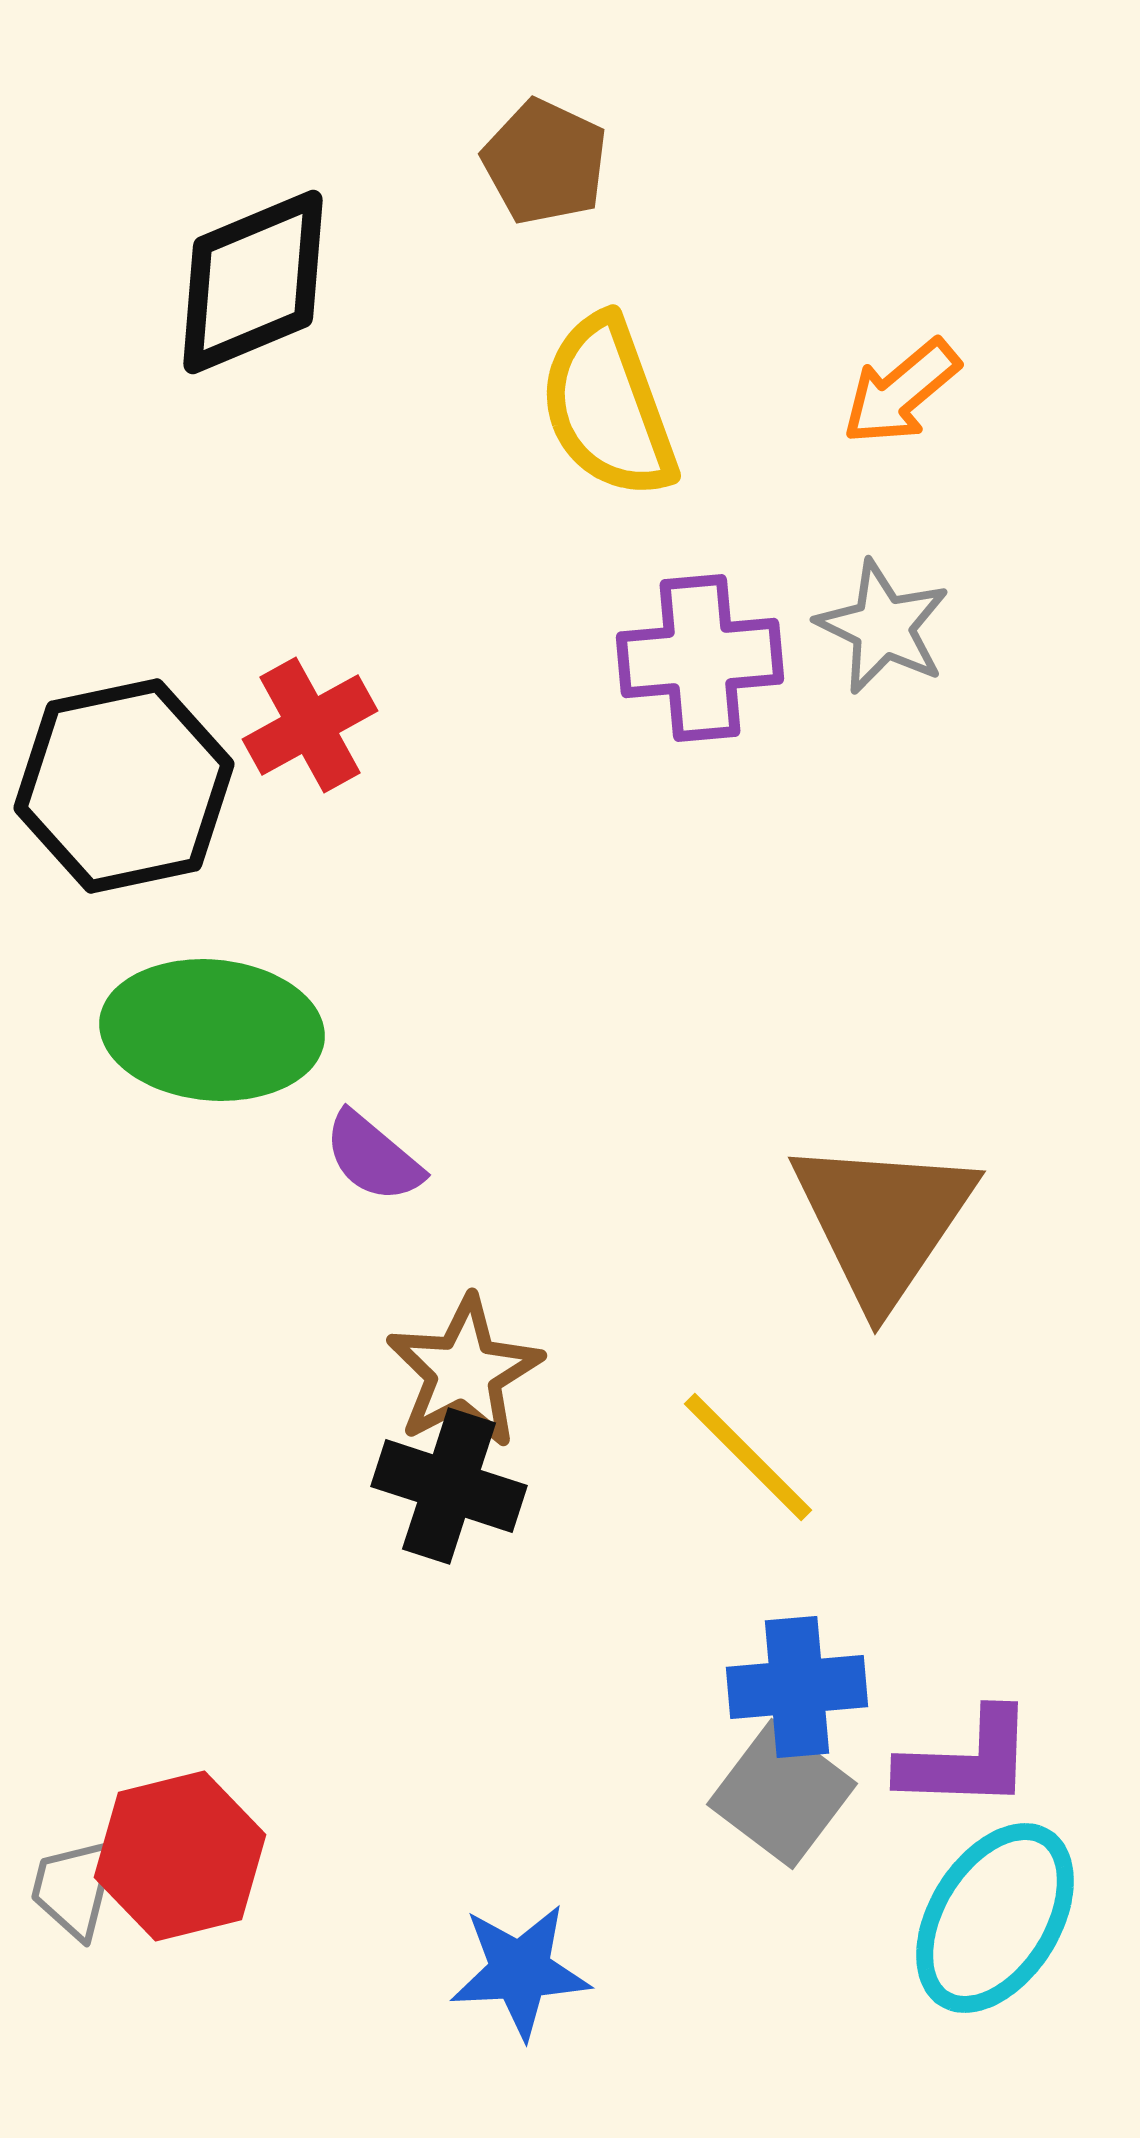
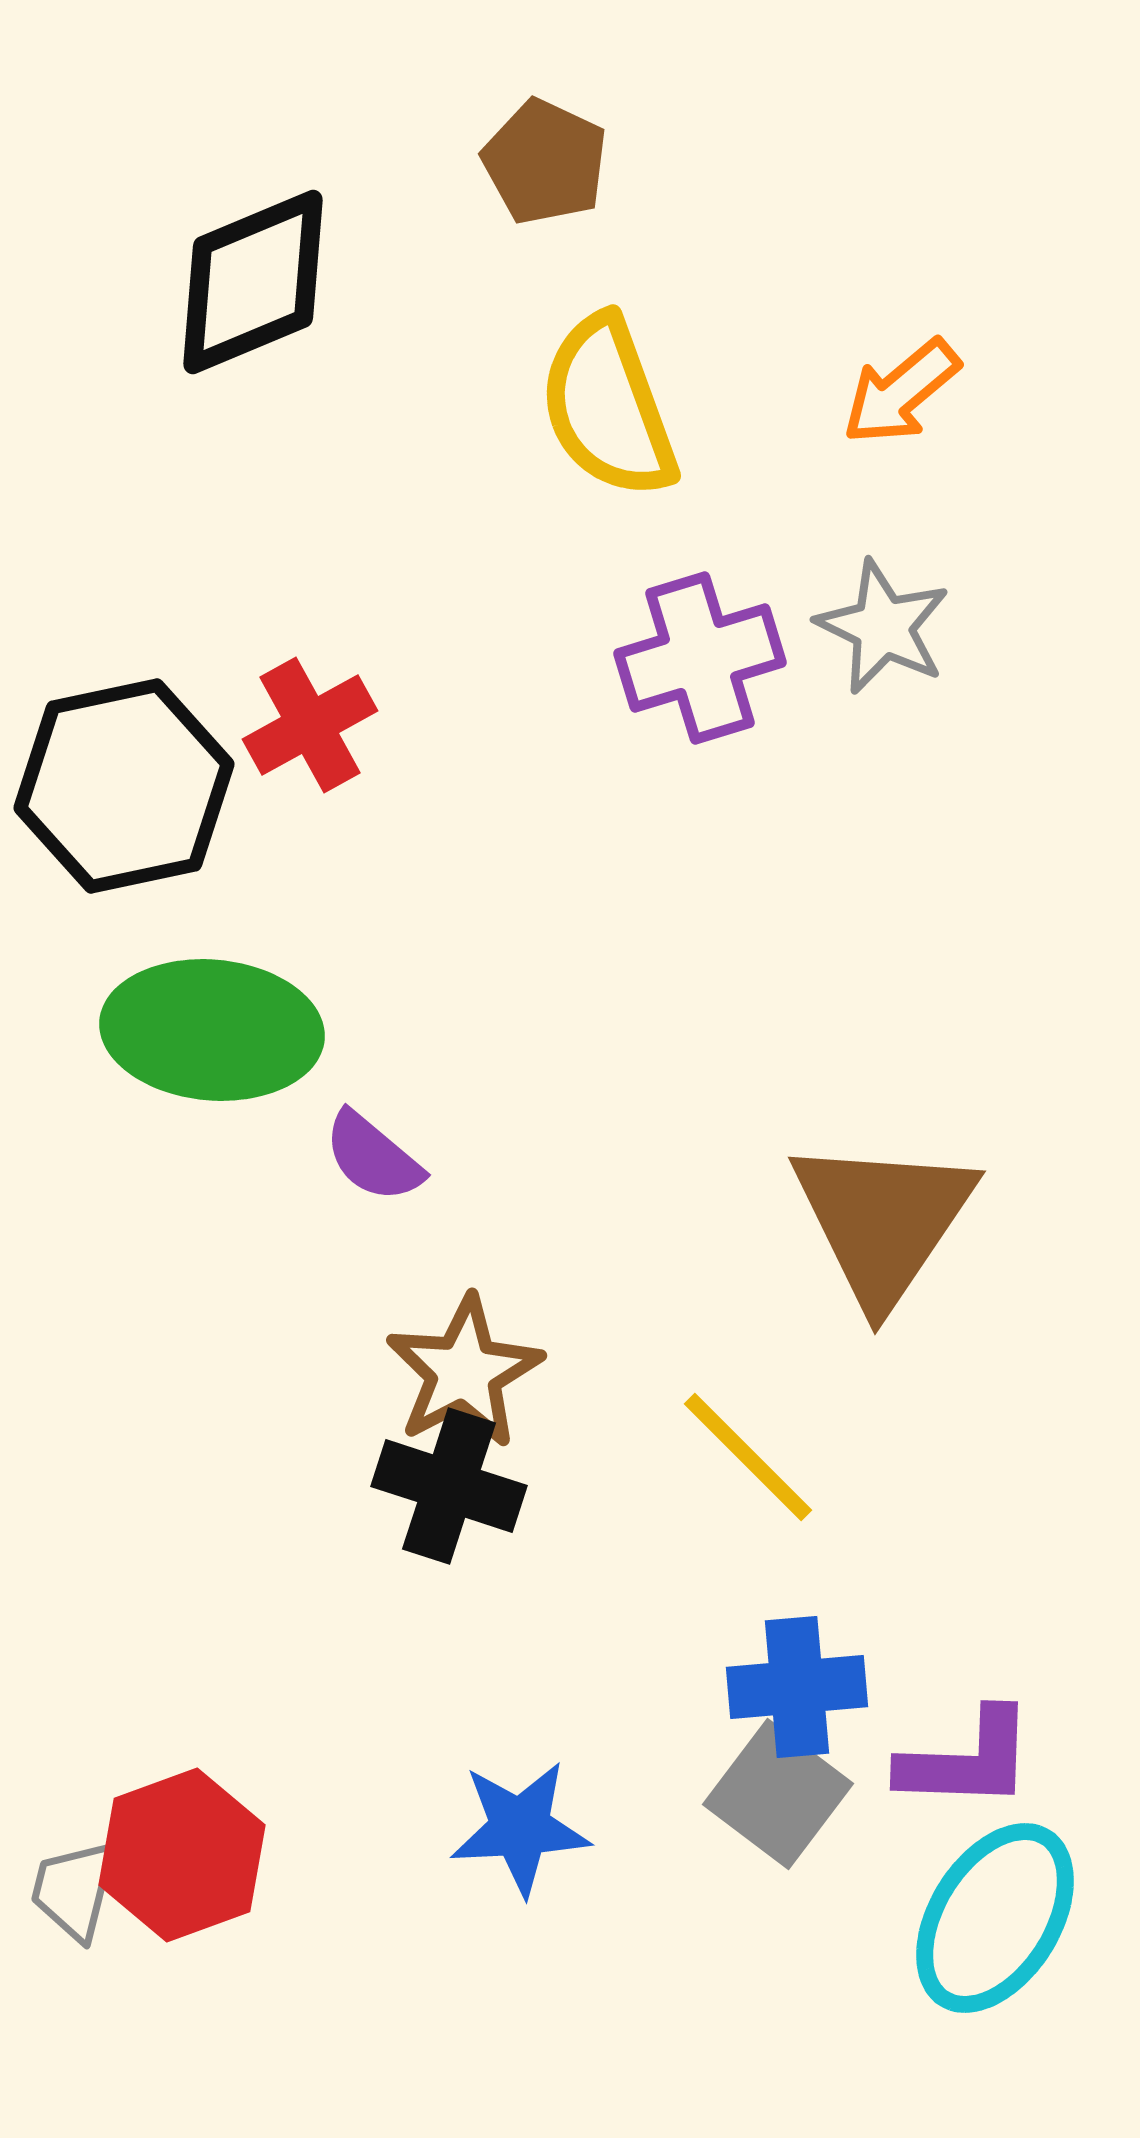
purple cross: rotated 12 degrees counterclockwise
gray square: moved 4 px left
red hexagon: moved 2 px right, 1 px up; rotated 6 degrees counterclockwise
gray trapezoid: moved 2 px down
blue star: moved 143 px up
